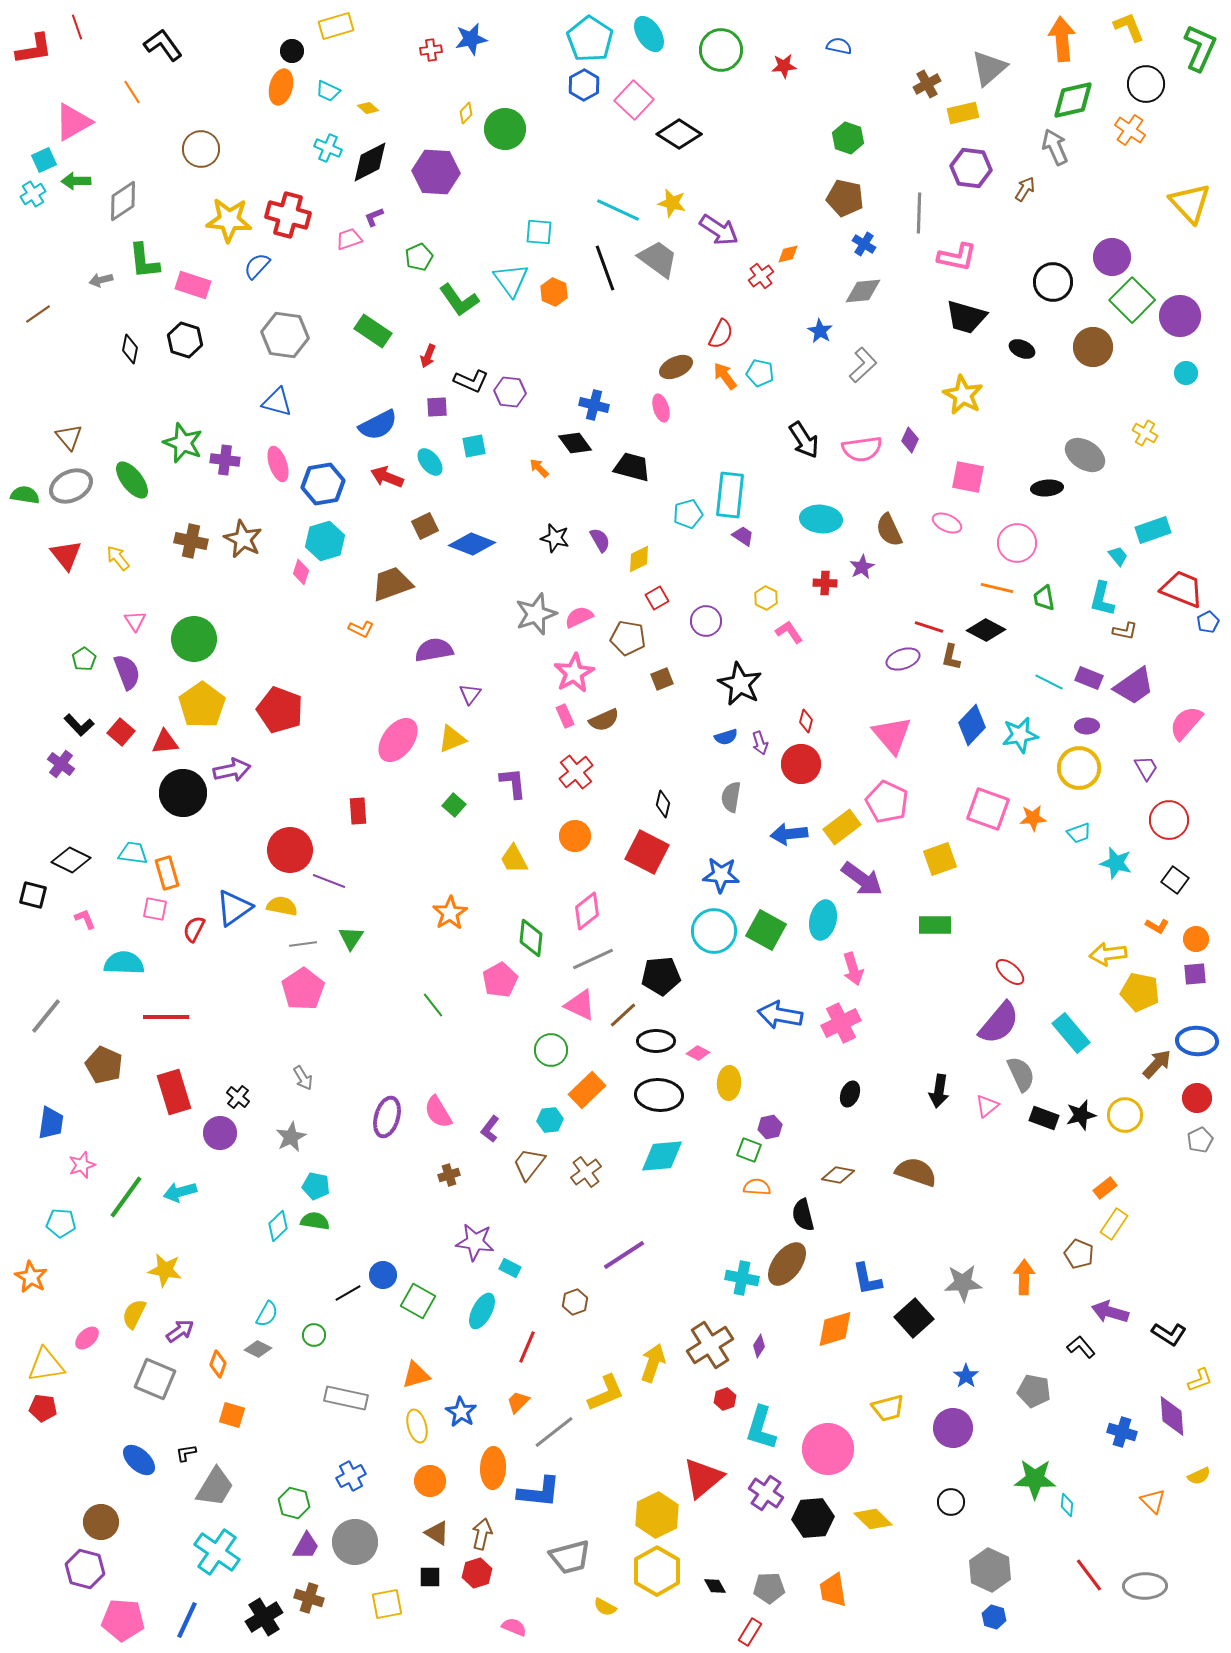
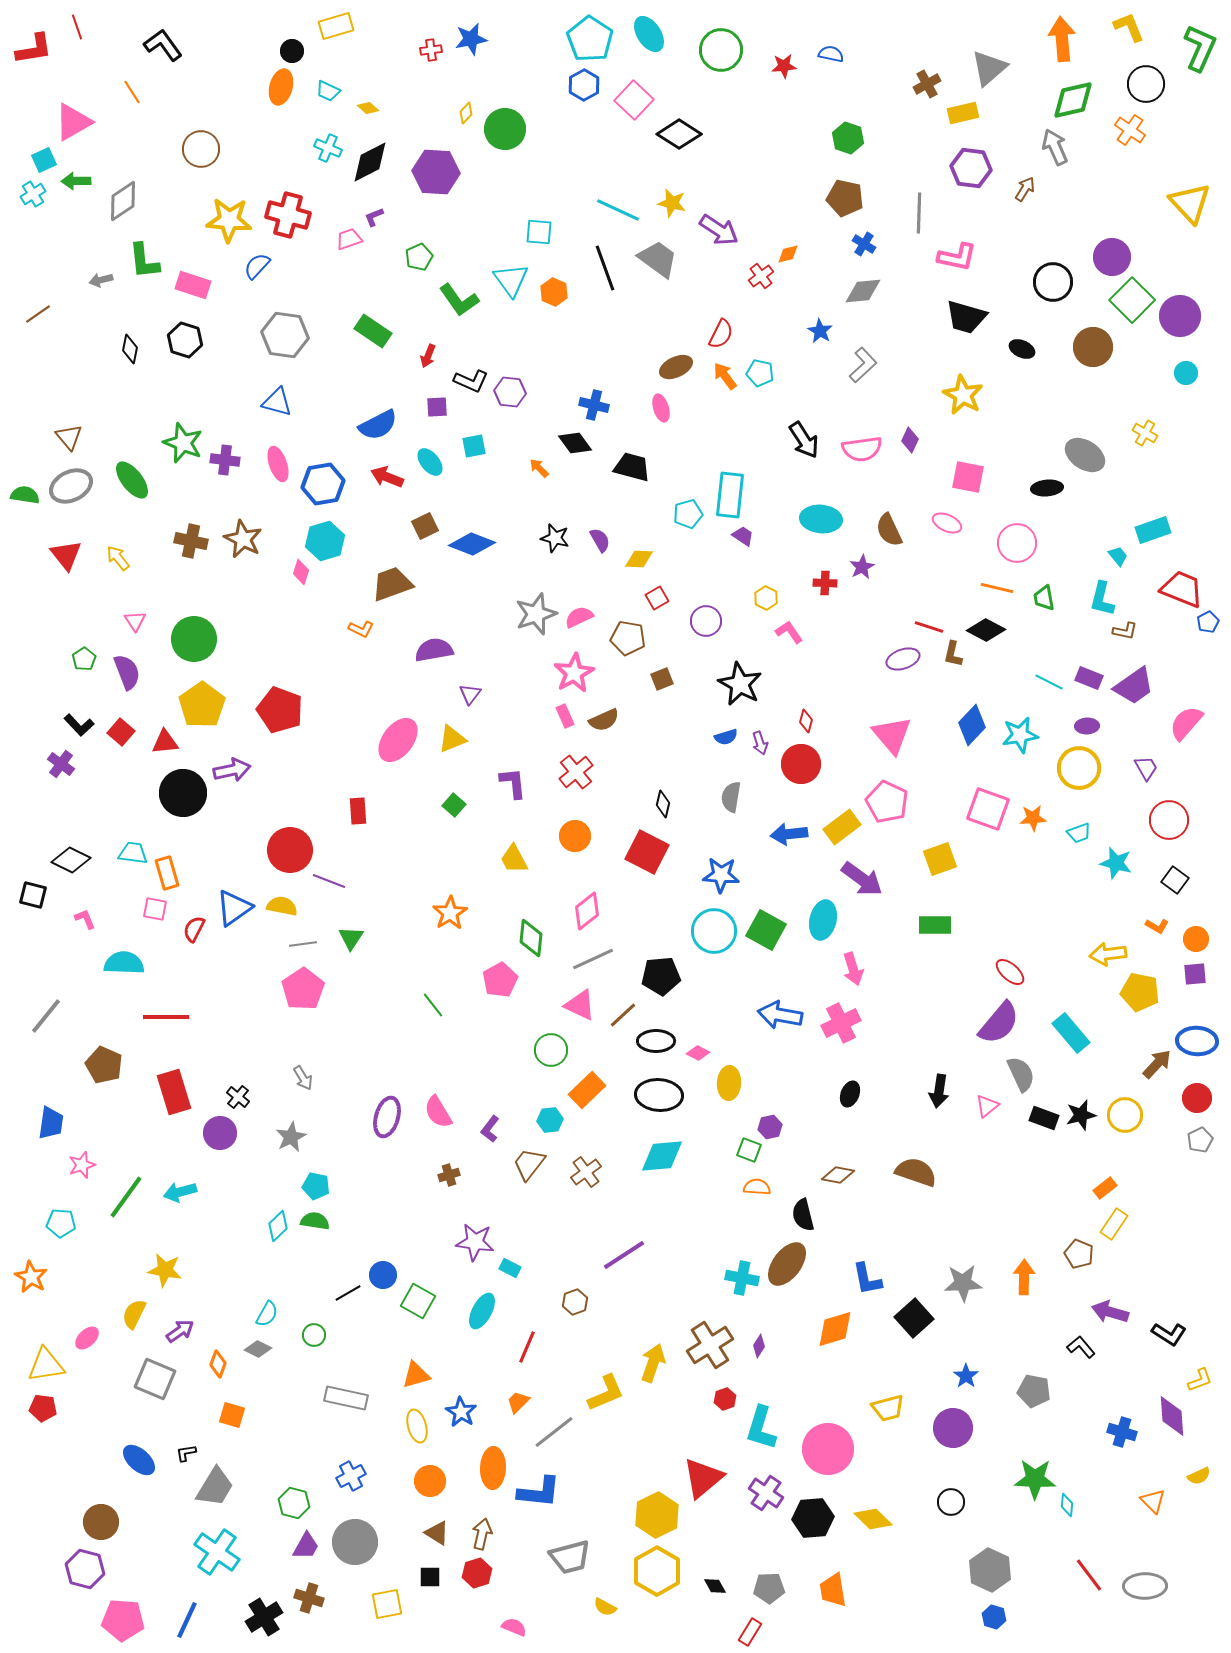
blue semicircle at (839, 46): moved 8 px left, 8 px down
yellow diamond at (639, 559): rotated 28 degrees clockwise
brown L-shape at (951, 657): moved 2 px right, 3 px up
